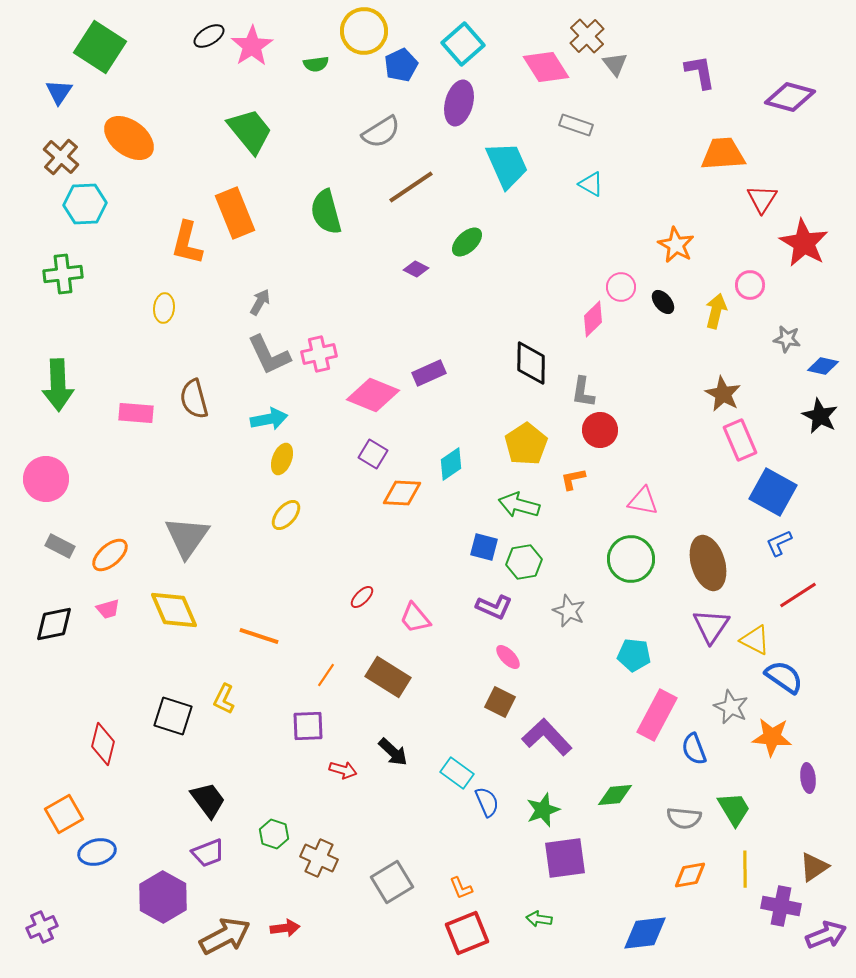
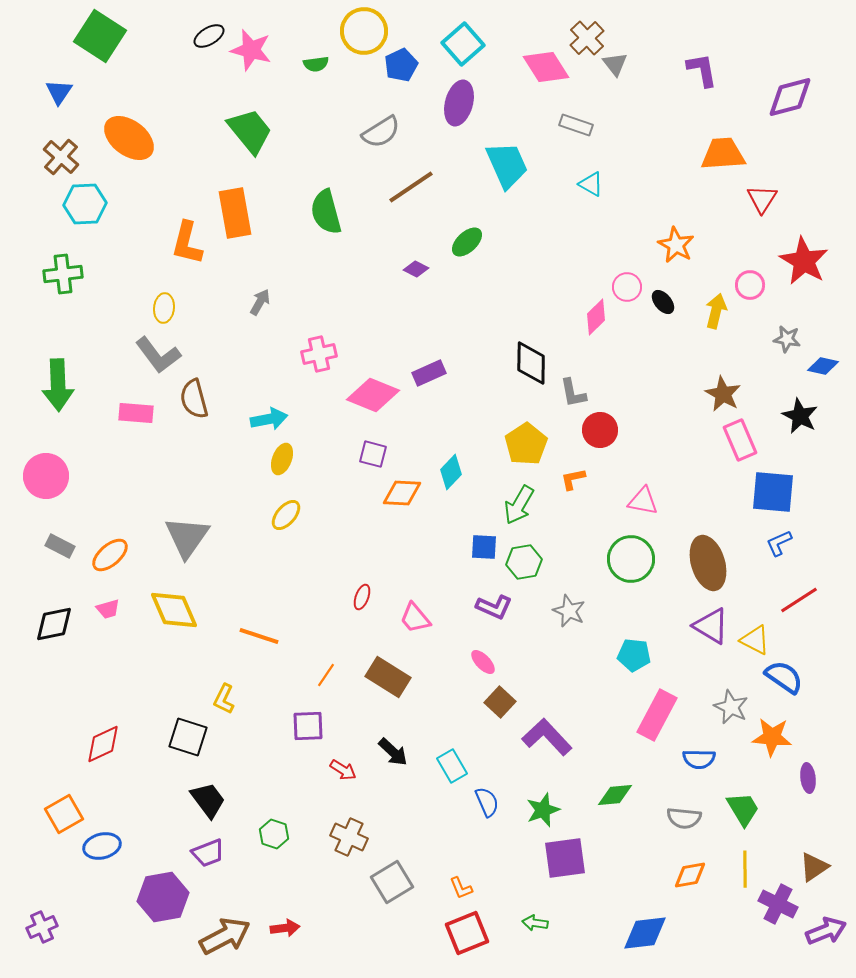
brown cross at (587, 36): moved 2 px down
pink star at (252, 46): moved 1 px left, 4 px down; rotated 24 degrees counterclockwise
green square at (100, 47): moved 11 px up
purple L-shape at (700, 72): moved 2 px right, 2 px up
purple diamond at (790, 97): rotated 30 degrees counterclockwise
orange rectangle at (235, 213): rotated 12 degrees clockwise
red star at (804, 243): moved 18 px down
pink circle at (621, 287): moved 6 px right
pink diamond at (593, 319): moved 3 px right, 2 px up
gray L-shape at (269, 355): moved 111 px left; rotated 12 degrees counterclockwise
gray L-shape at (583, 392): moved 10 px left, 1 px down; rotated 20 degrees counterclockwise
black star at (820, 416): moved 20 px left
purple square at (373, 454): rotated 16 degrees counterclockwise
cyan diamond at (451, 464): moved 8 px down; rotated 12 degrees counterclockwise
pink circle at (46, 479): moved 3 px up
blue square at (773, 492): rotated 24 degrees counterclockwise
green arrow at (519, 505): rotated 75 degrees counterclockwise
blue square at (484, 547): rotated 12 degrees counterclockwise
red line at (798, 595): moved 1 px right, 5 px down
red ellipse at (362, 597): rotated 25 degrees counterclockwise
purple triangle at (711, 626): rotated 33 degrees counterclockwise
pink ellipse at (508, 657): moved 25 px left, 5 px down
brown square at (500, 702): rotated 16 degrees clockwise
black square at (173, 716): moved 15 px right, 21 px down
red diamond at (103, 744): rotated 51 degrees clockwise
blue semicircle at (694, 749): moved 5 px right, 10 px down; rotated 68 degrees counterclockwise
red arrow at (343, 770): rotated 16 degrees clockwise
cyan rectangle at (457, 773): moved 5 px left, 7 px up; rotated 24 degrees clockwise
green trapezoid at (734, 809): moved 9 px right
blue ellipse at (97, 852): moved 5 px right, 6 px up
brown cross at (319, 858): moved 30 px right, 21 px up
purple hexagon at (163, 897): rotated 21 degrees clockwise
purple cross at (781, 906): moved 3 px left, 2 px up; rotated 15 degrees clockwise
green arrow at (539, 919): moved 4 px left, 4 px down
purple arrow at (826, 935): moved 4 px up
